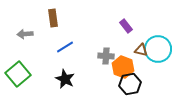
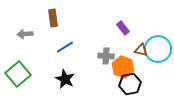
purple rectangle: moved 3 px left, 2 px down
